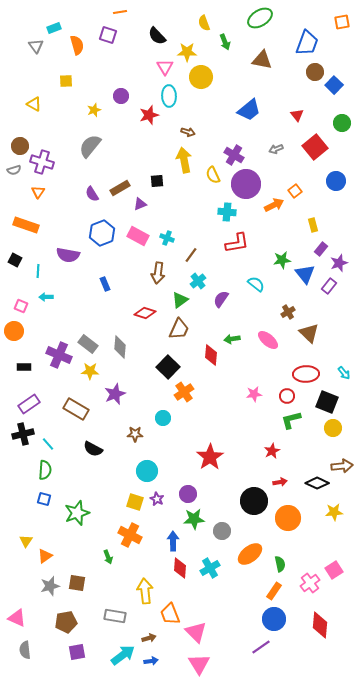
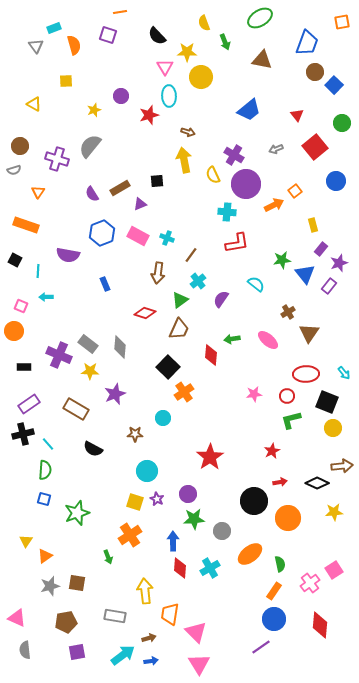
orange semicircle at (77, 45): moved 3 px left
purple cross at (42, 162): moved 15 px right, 3 px up
brown triangle at (309, 333): rotated 20 degrees clockwise
orange cross at (130, 535): rotated 30 degrees clockwise
orange trapezoid at (170, 614): rotated 30 degrees clockwise
